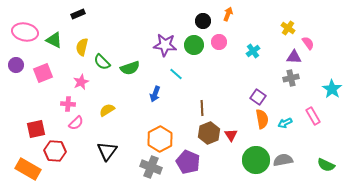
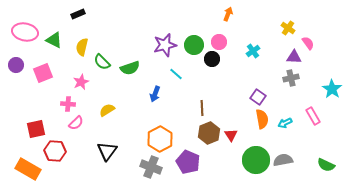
black circle at (203, 21): moved 9 px right, 38 px down
purple star at (165, 45): rotated 20 degrees counterclockwise
